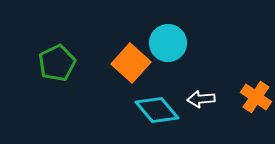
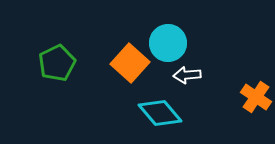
orange square: moved 1 px left
white arrow: moved 14 px left, 24 px up
cyan diamond: moved 3 px right, 3 px down
